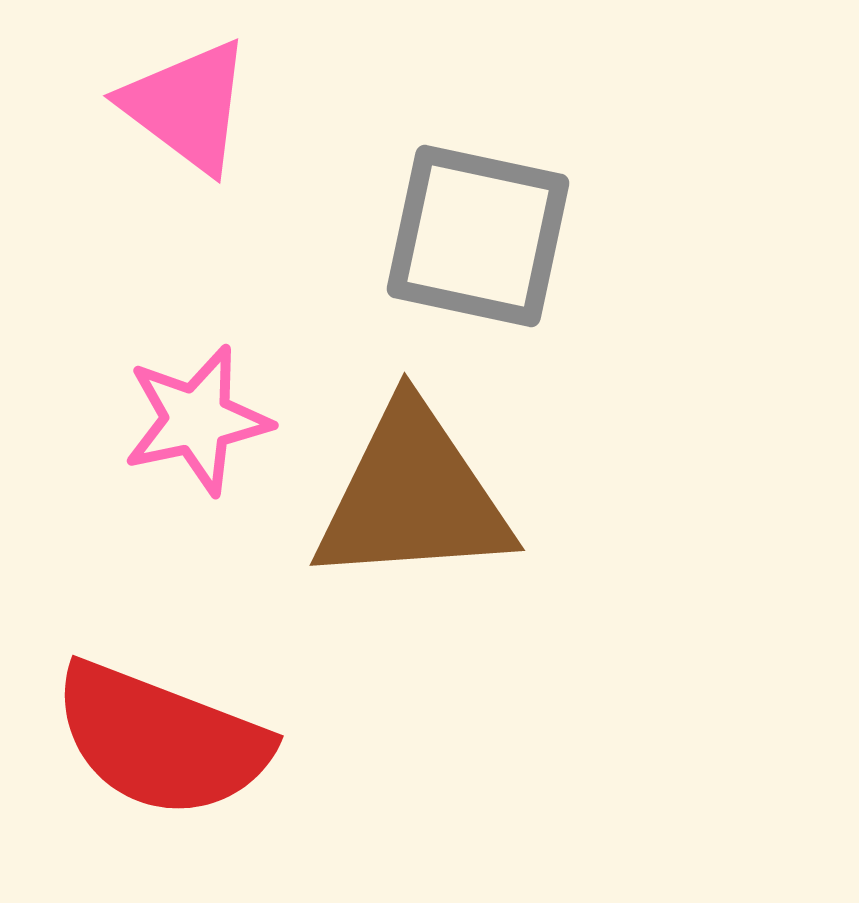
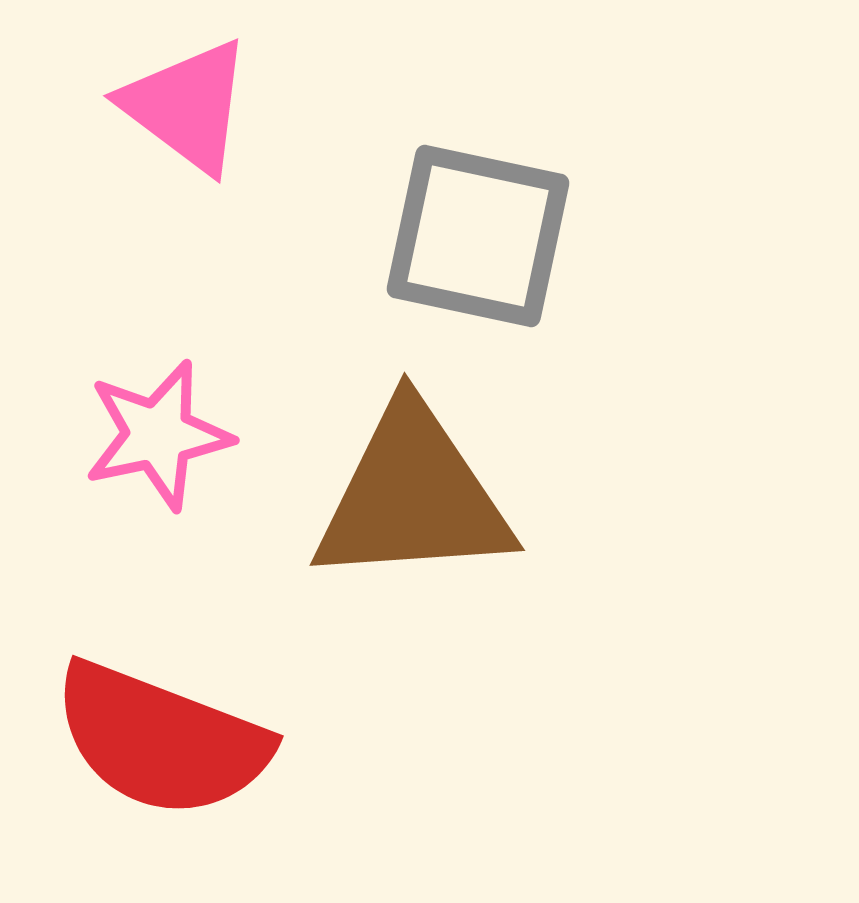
pink star: moved 39 px left, 15 px down
